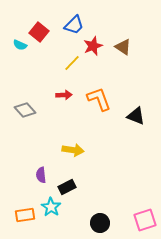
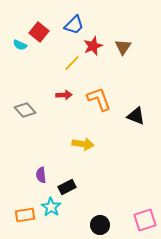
brown triangle: rotated 30 degrees clockwise
yellow arrow: moved 10 px right, 6 px up
black circle: moved 2 px down
